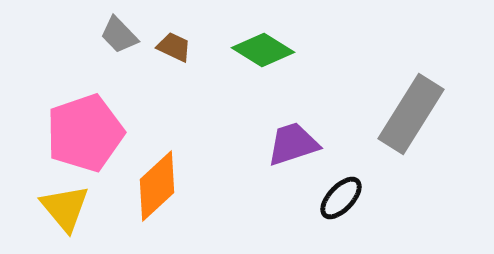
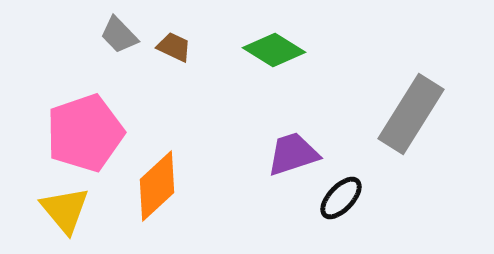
green diamond: moved 11 px right
purple trapezoid: moved 10 px down
yellow triangle: moved 2 px down
